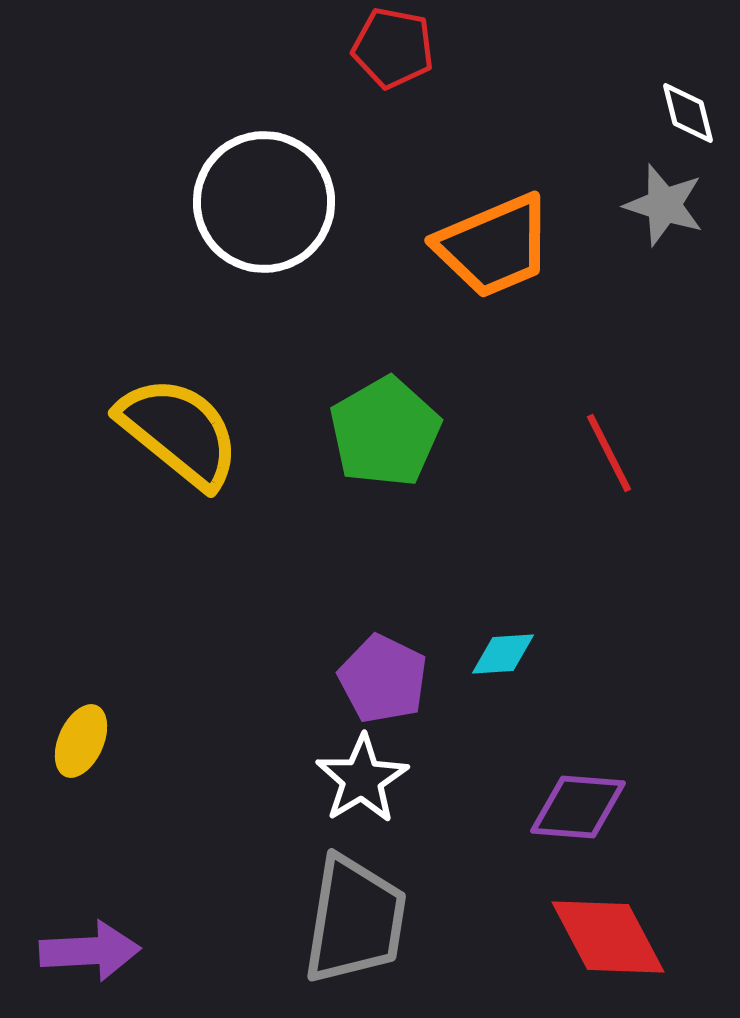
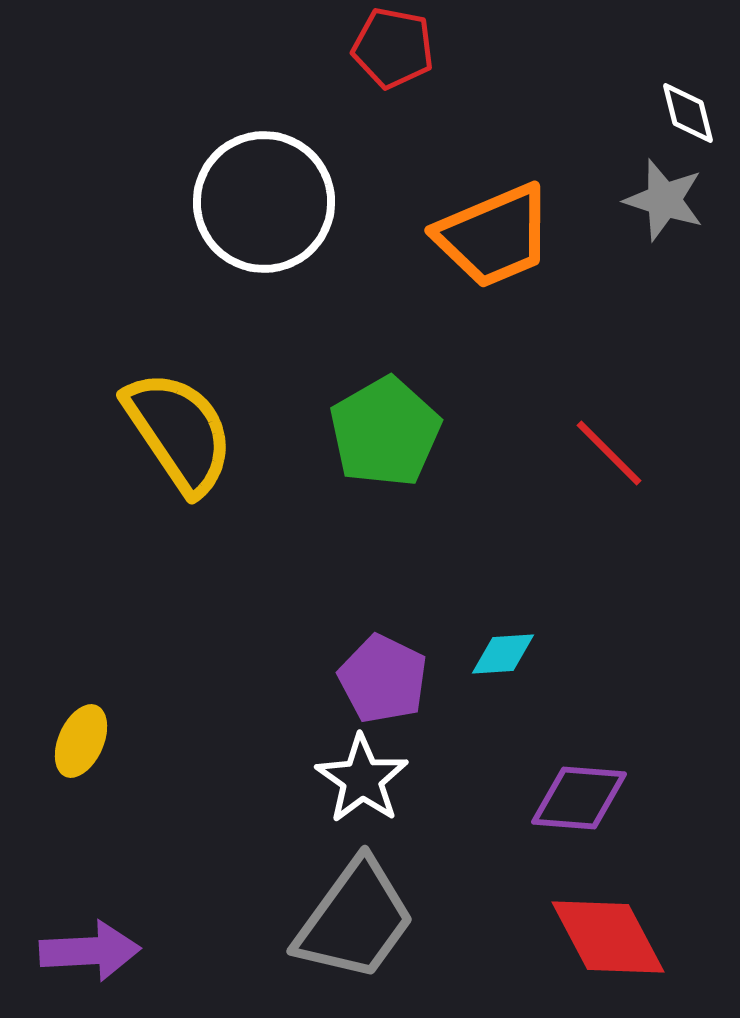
gray star: moved 5 px up
orange trapezoid: moved 10 px up
yellow semicircle: rotated 17 degrees clockwise
red line: rotated 18 degrees counterclockwise
white star: rotated 6 degrees counterclockwise
purple diamond: moved 1 px right, 9 px up
gray trapezoid: rotated 27 degrees clockwise
